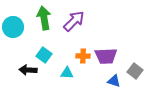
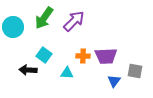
green arrow: rotated 135 degrees counterclockwise
gray square: rotated 28 degrees counterclockwise
blue triangle: rotated 48 degrees clockwise
